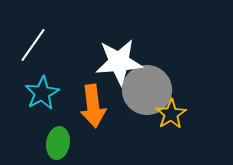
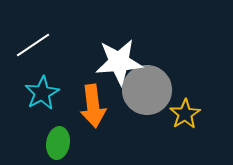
white line: rotated 21 degrees clockwise
yellow star: moved 14 px right
